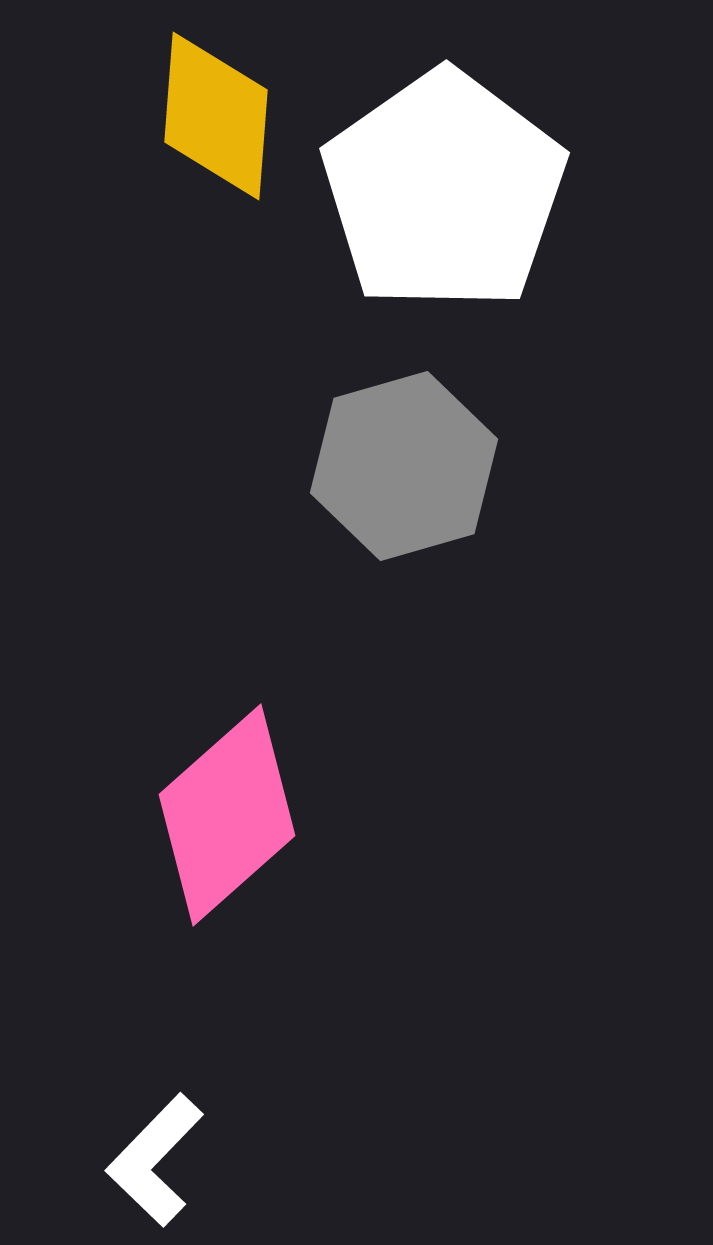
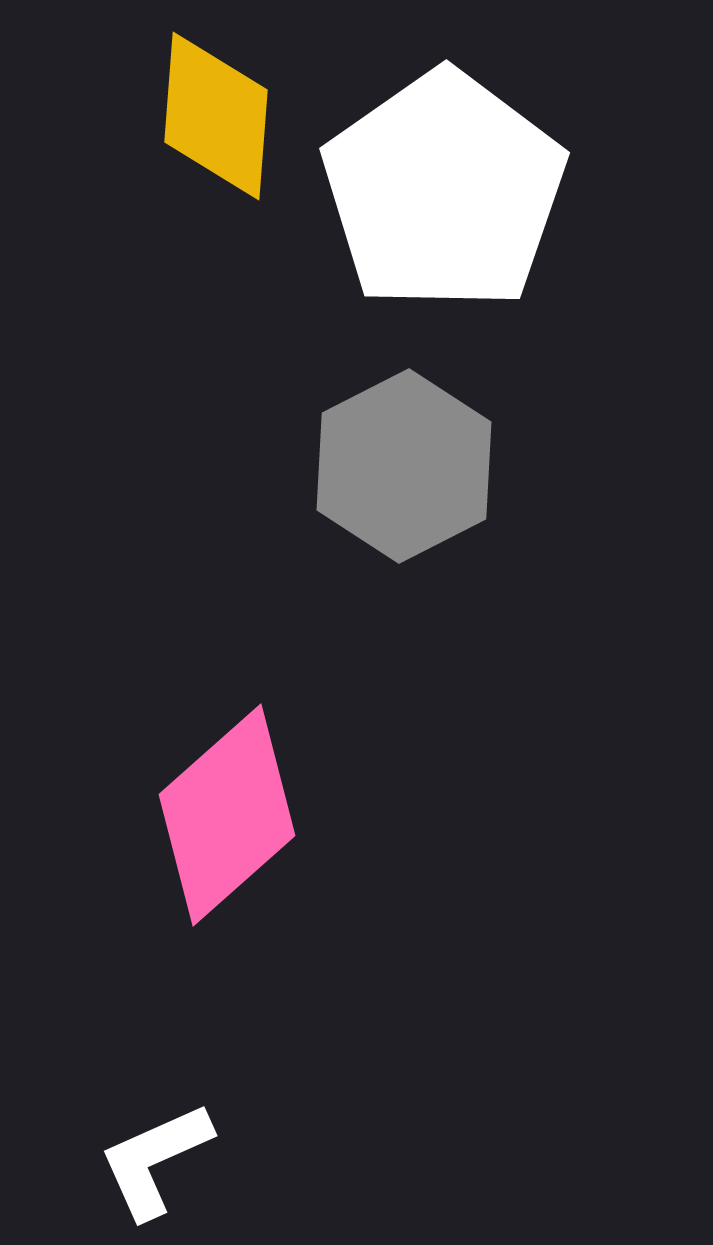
gray hexagon: rotated 11 degrees counterclockwise
white L-shape: rotated 22 degrees clockwise
